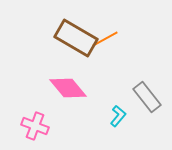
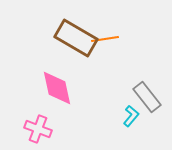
orange line: rotated 20 degrees clockwise
pink diamond: moved 11 px left; rotated 27 degrees clockwise
cyan L-shape: moved 13 px right
pink cross: moved 3 px right, 3 px down
